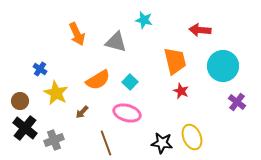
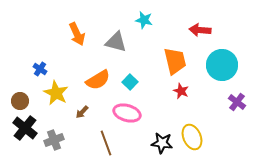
cyan circle: moved 1 px left, 1 px up
